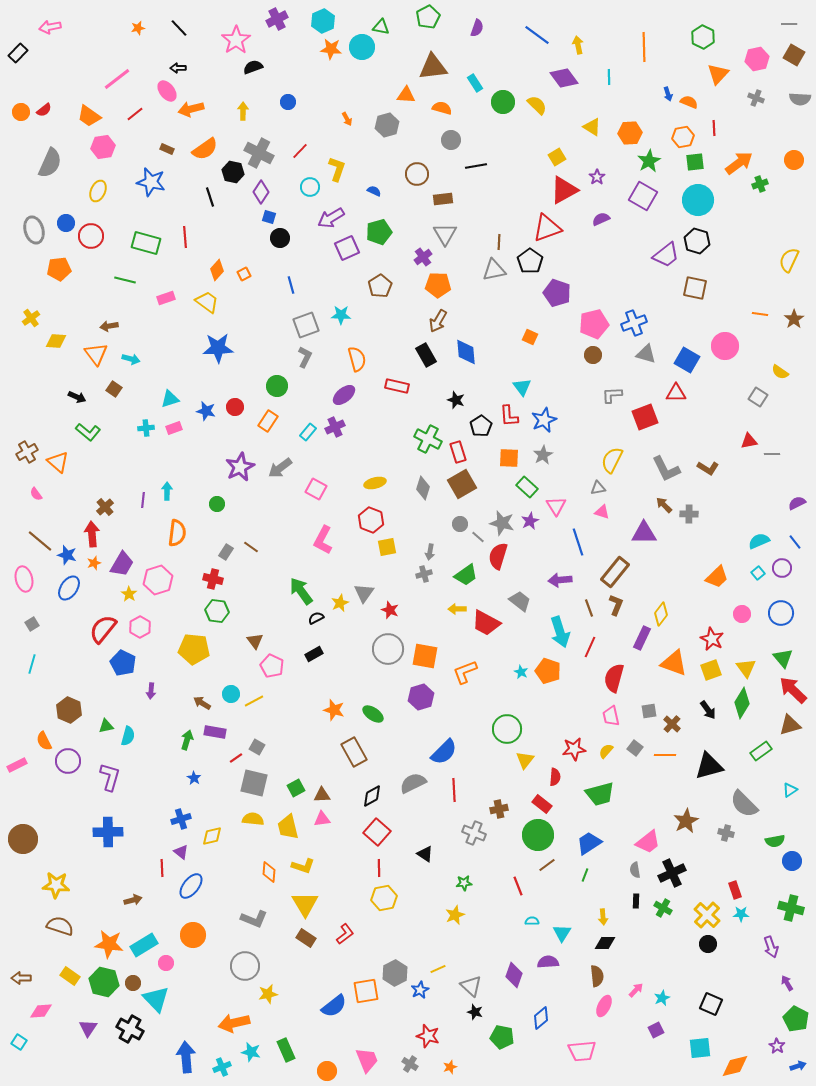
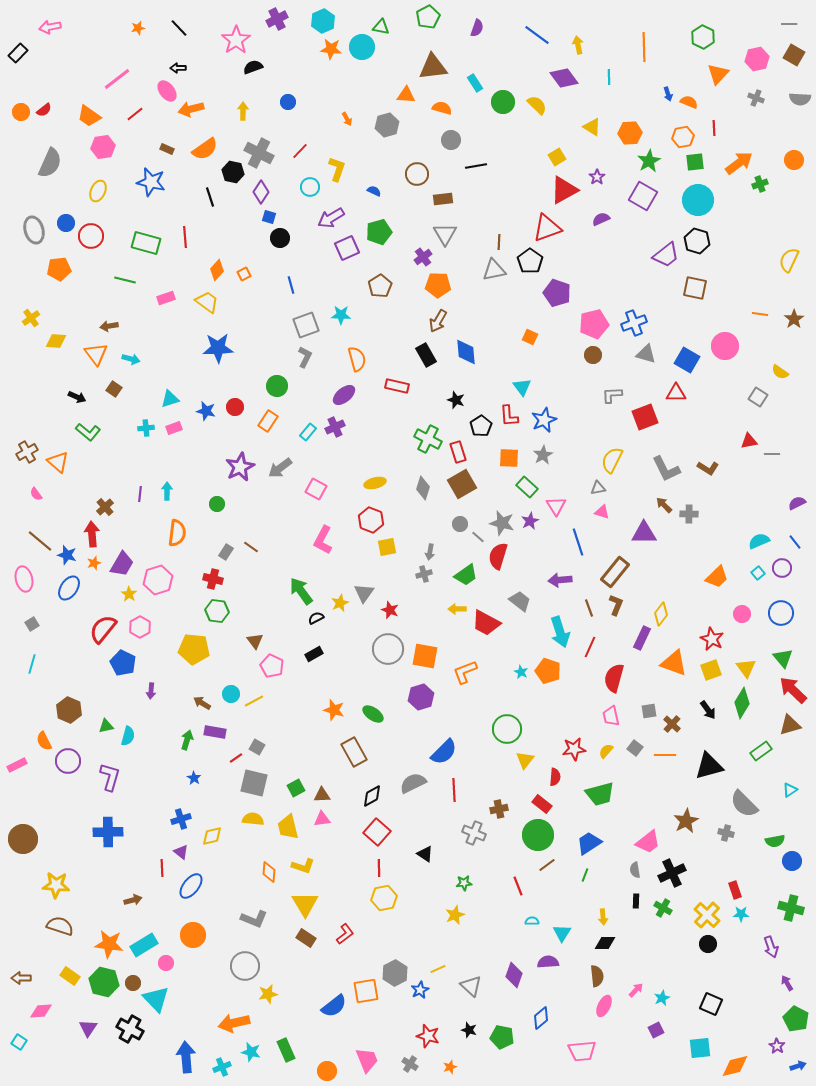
purple line at (143, 500): moved 3 px left, 6 px up
black star at (475, 1012): moved 6 px left, 18 px down
